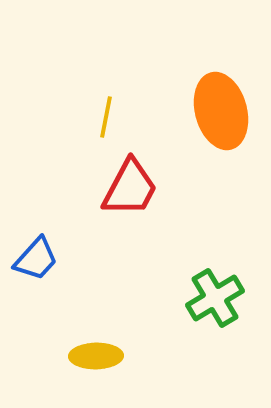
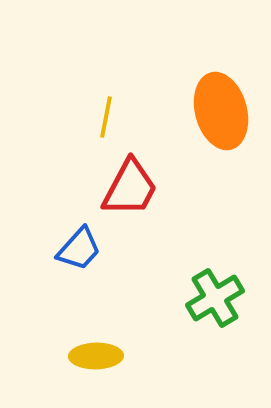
blue trapezoid: moved 43 px right, 10 px up
